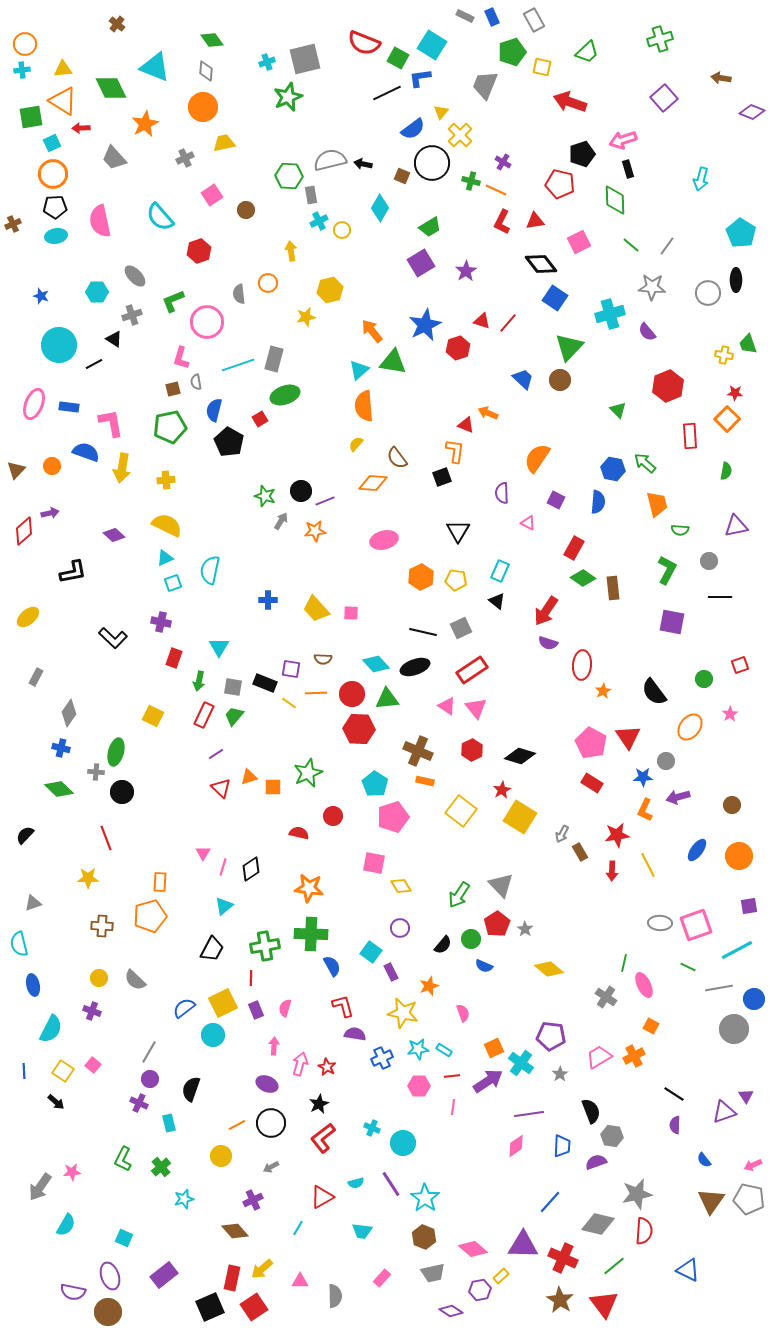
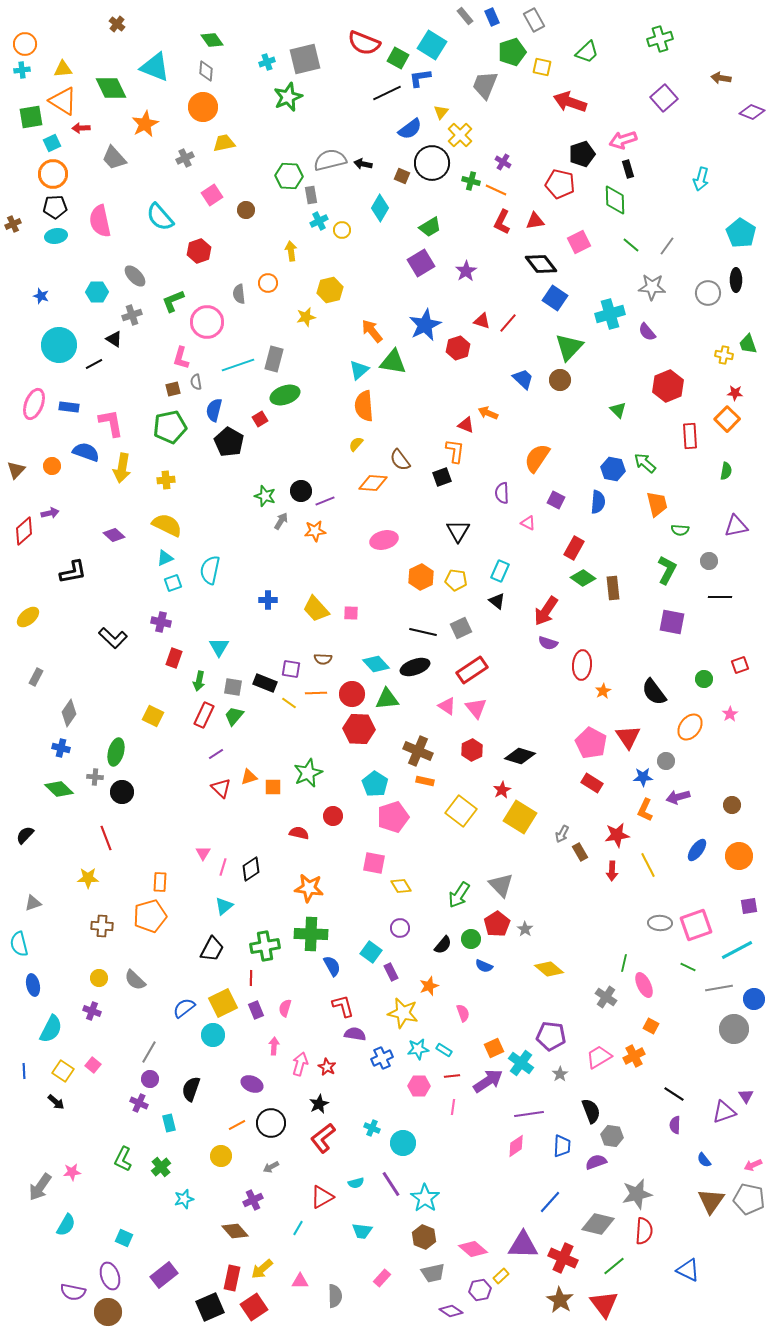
gray rectangle at (465, 16): rotated 24 degrees clockwise
blue semicircle at (413, 129): moved 3 px left
brown semicircle at (397, 458): moved 3 px right, 2 px down
gray cross at (96, 772): moved 1 px left, 5 px down
purple ellipse at (267, 1084): moved 15 px left
